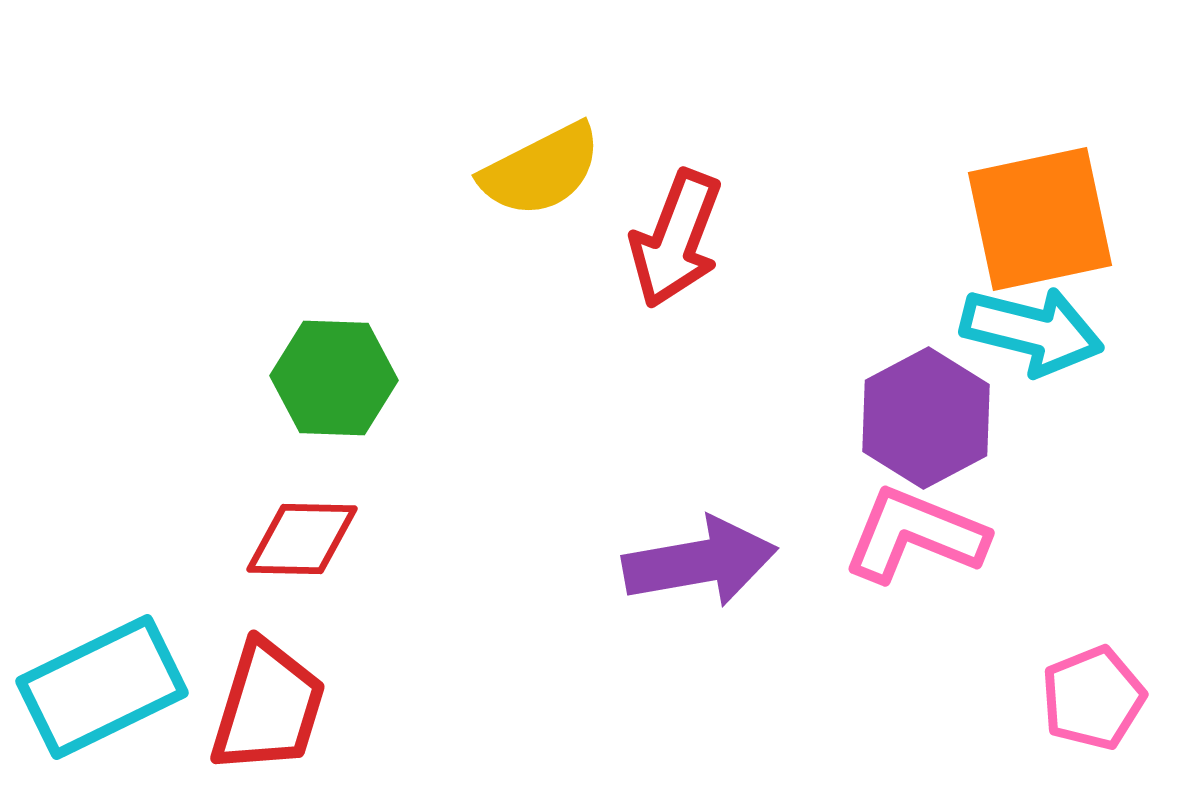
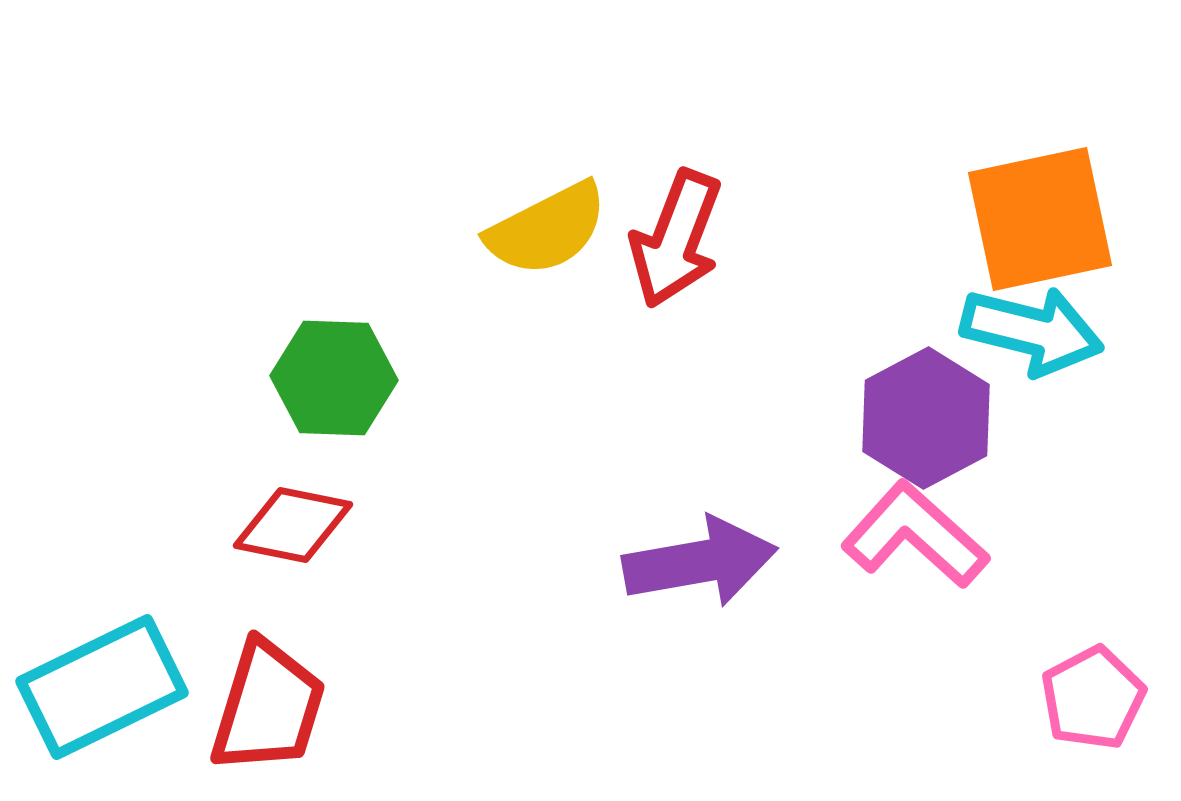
yellow semicircle: moved 6 px right, 59 px down
pink L-shape: rotated 20 degrees clockwise
red diamond: moved 9 px left, 14 px up; rotated 10 degrees clockwise
pink pentagon: rotated 6 degrees counterclockwise
